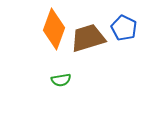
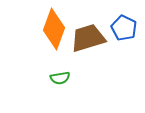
green semicircle: moved 1 px left, 2 px up
